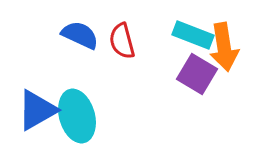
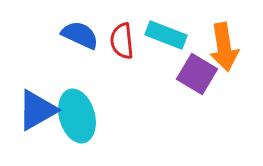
cyan rectangle: moved 27 px left
red semicircle: rotated 9 degrees clockwise
